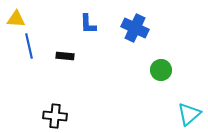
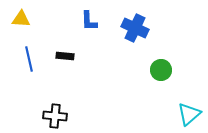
yellow triangle: moved 5 px right
blue L-shape: moved 1 px right, 3 px up
blue line: moved 13 px down
